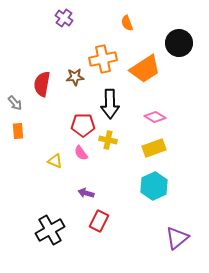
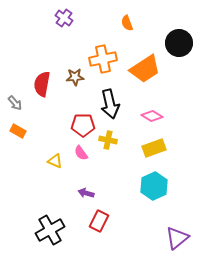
black arrow: rotated 12 degrees counterclockwise
pink diamond: moved 3 px left, 1 px up
orange rectangle: rotated 56 degrees counterclockwise
